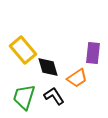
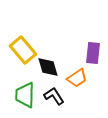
green trapezoid: moved 1 px right, 2 px up; rotated 16 degrees counterclockwise
